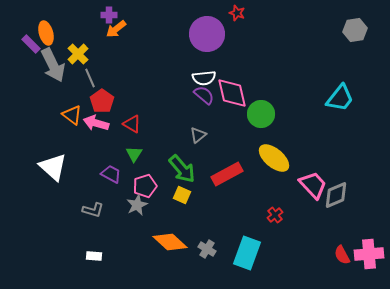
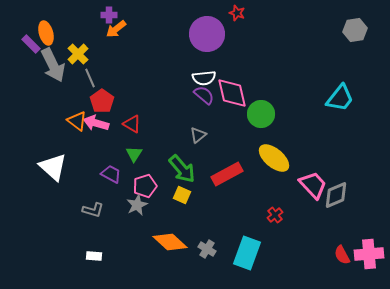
orange triangle: moved 5 px right, 6 px down
